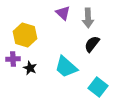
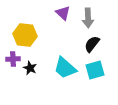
yellow hexagon: rotated 10 degrees counterclockwise
cyan trapezoid: moved 1 px left, 1 px down
cyan square: moved 3 px left, 17 px up; rotated 36 degrees clockwise
